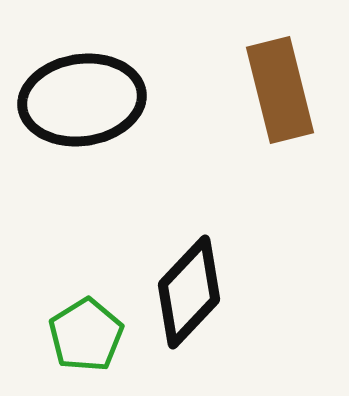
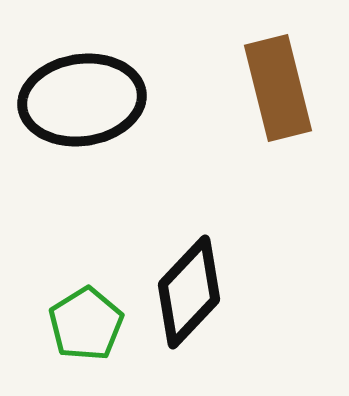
brown rectangle: moved 2 px left, 2 px up
green pentagon: moved 11 px up
